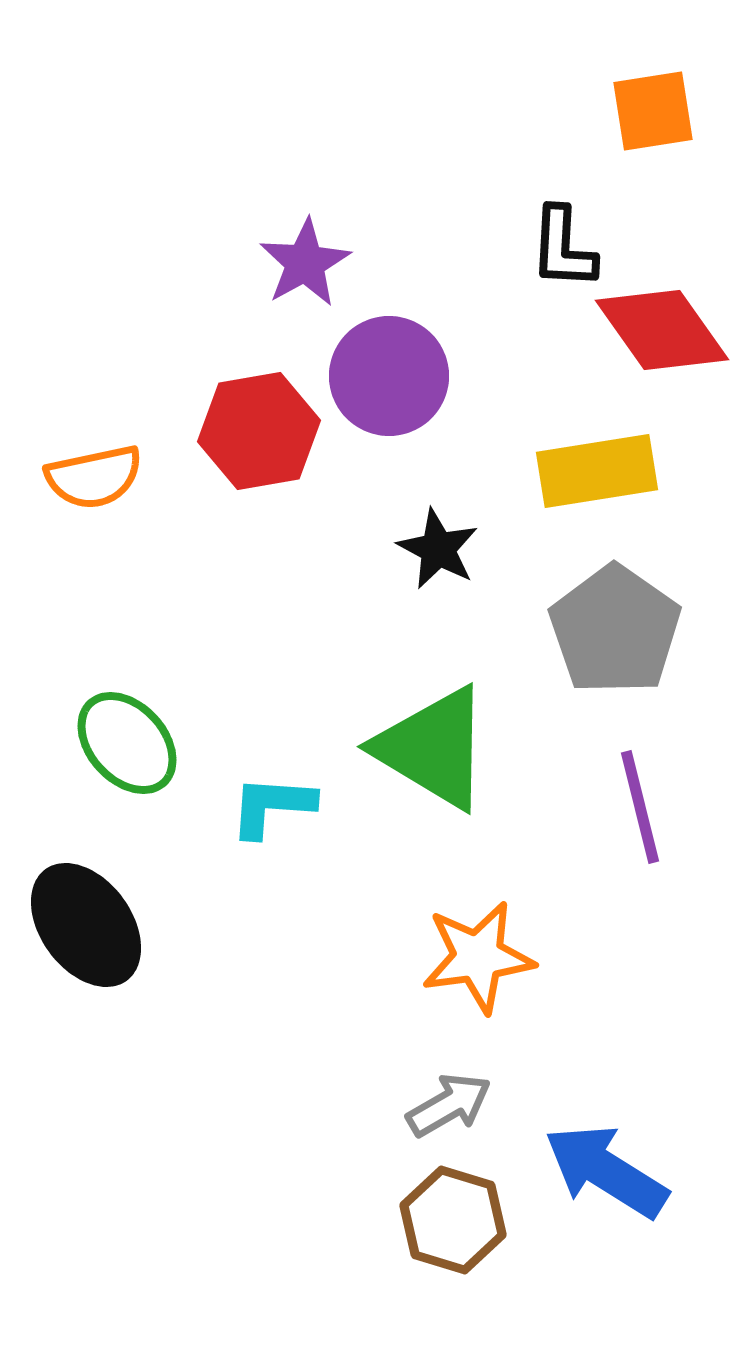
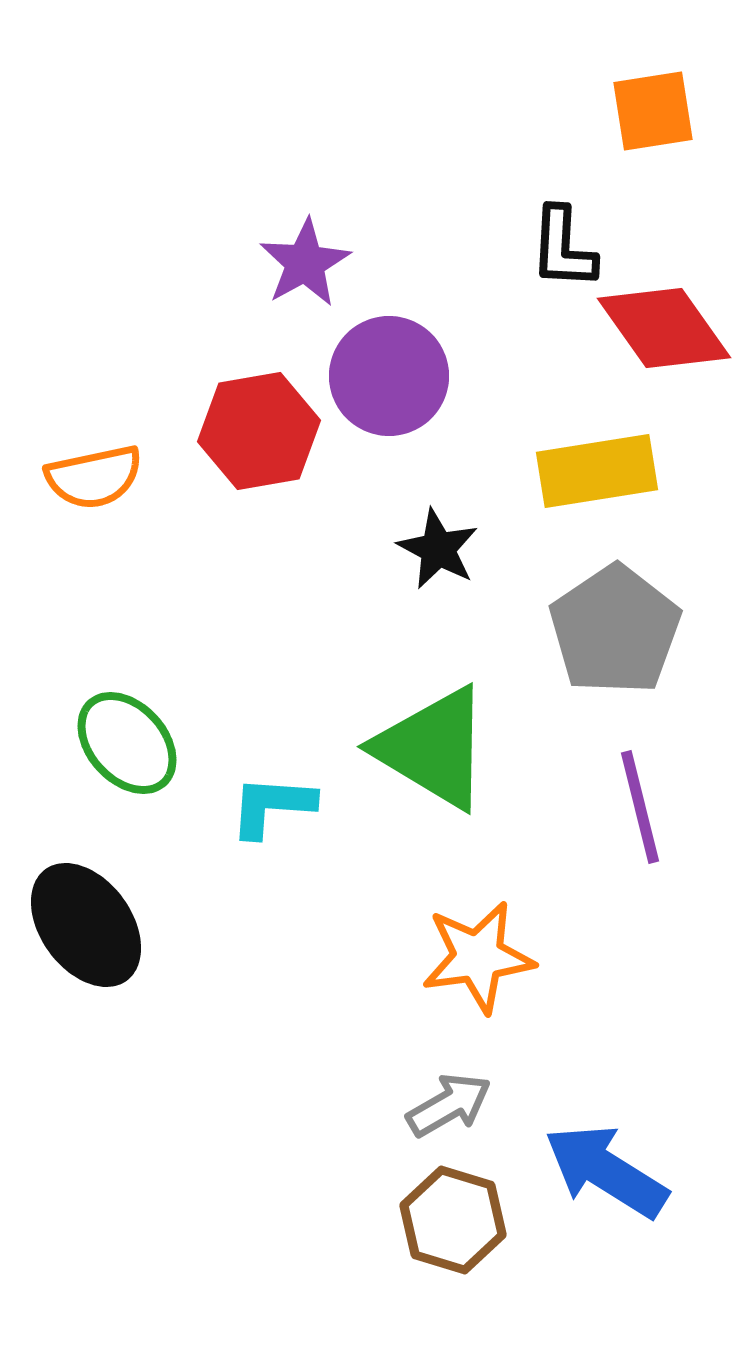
red diamond: moved 2 px right, 2 px up
gray pentagon: rotated 3 degrees clockwise
